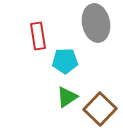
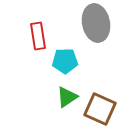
brown square: rotated 20 degrees counterclockwise
